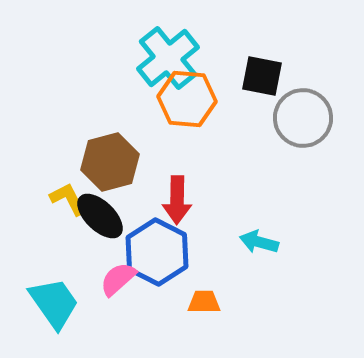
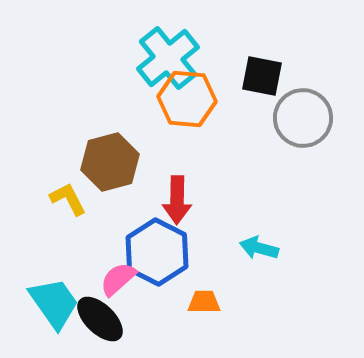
black ellipse: moved 103 px down
cyan arrow: moved 6 px down
